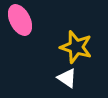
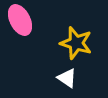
yellow star: moved 4 px up
